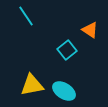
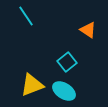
orange triangle: moved 2 px left
cyan square: moved 12 px down
yellow triangle: rotated 10 degrees counterclockwise
